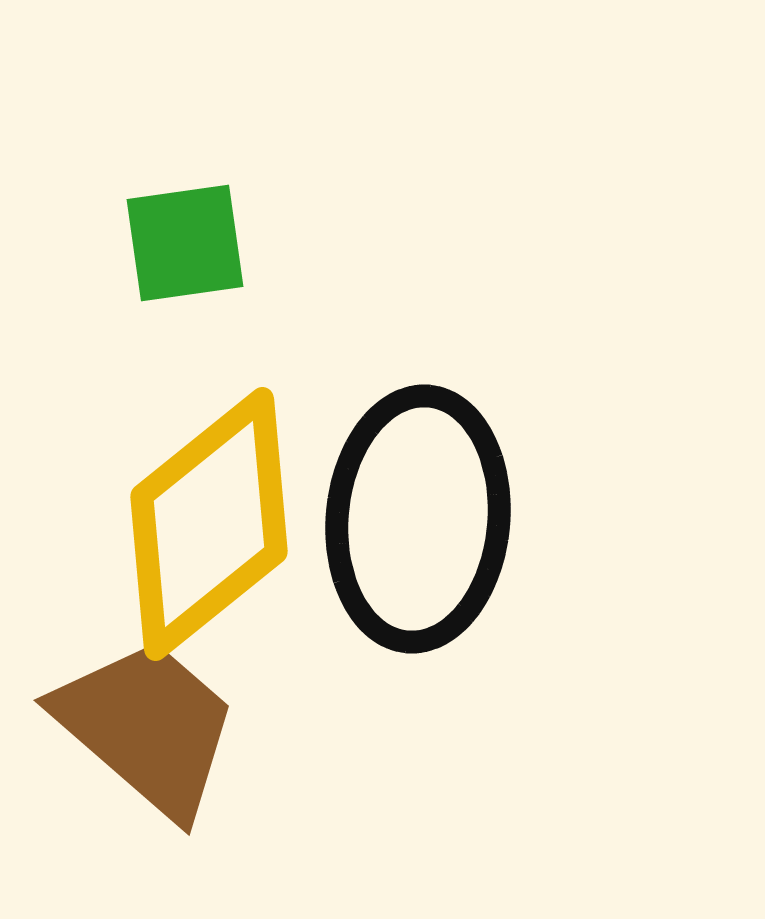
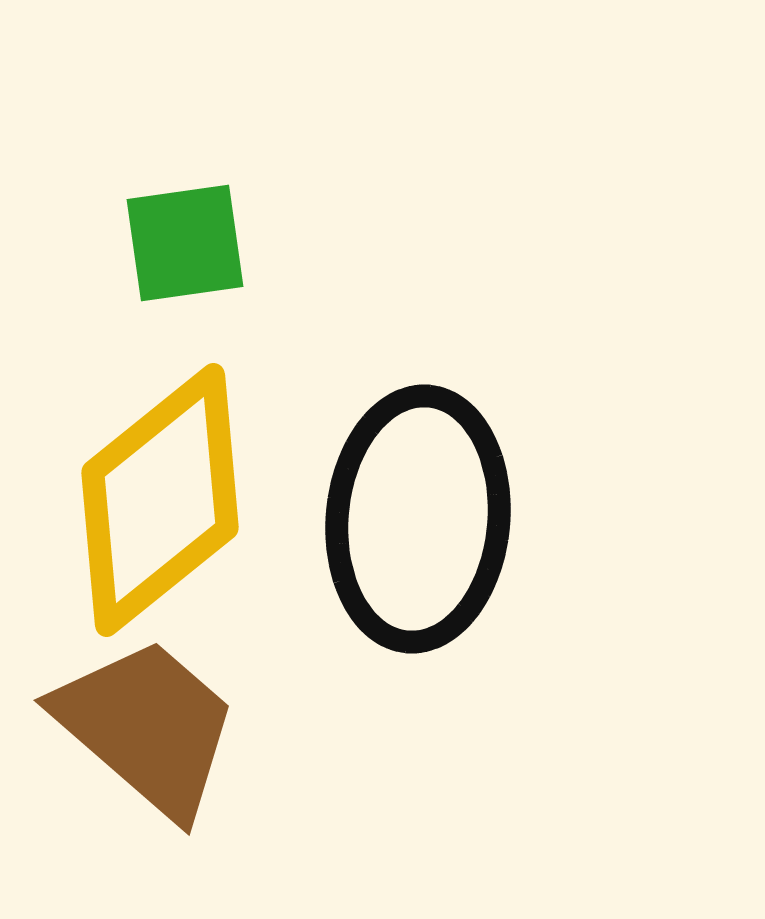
yellow diamond: moved 49 px left, 24 px up
